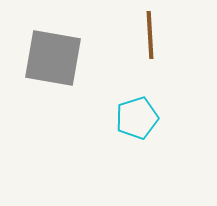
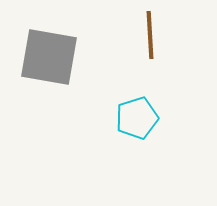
gray square: moved 4 px left, 1 px up
